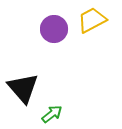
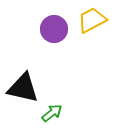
black triangle: rotated 36 degrees counterclockwise
green arrow: moved 1 px up
